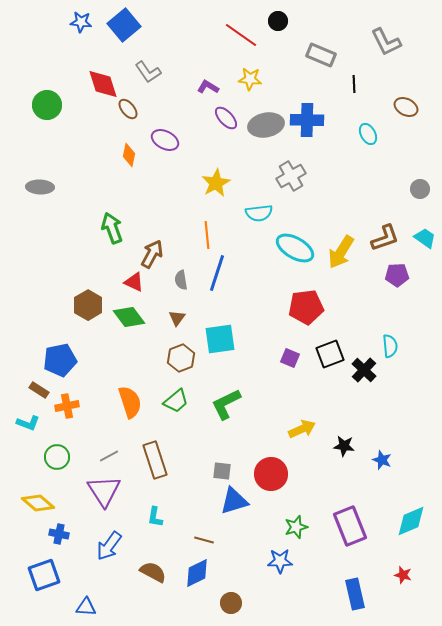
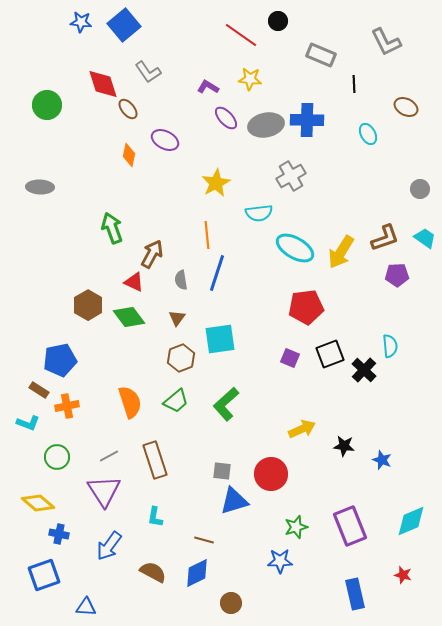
green L-shape at (226, 404): rotated 16 degrees counterclockwise
